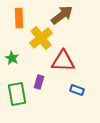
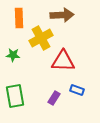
brown arrow: rotated 35 degrees clockwise
yellow cross: rotated 10 degrees clockwise
green star: moved 1 px right, 3 px up; rotated 24 degrees counterclockwise
purple rectangle: moved 15 px right, 16 px down; rotated 16 degrees clockwise
green rectangle: moved 2 px left, 2 px down
